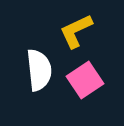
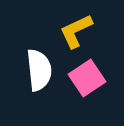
pink square: moved 2 px right, 2 px up
